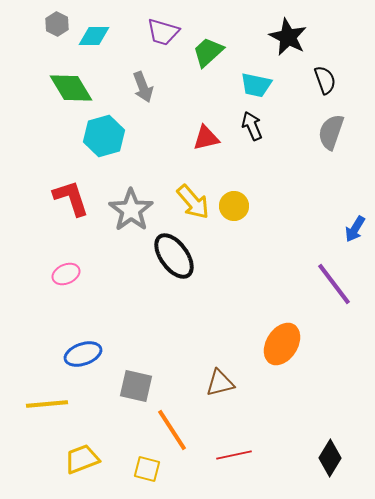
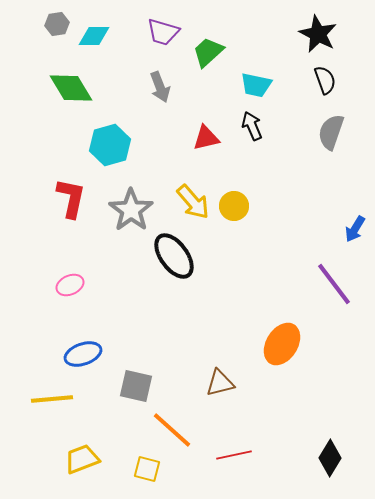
gray hexagon: rotated 25 degrees clockwise
black star: moved 30 px right, 3 px up
gray arrow: moved 17 px right
cyan hexagon: moved 6 px right, 9 px down
red L-shape: rotated 30 degrees clockwise
pink ellipse: moved 4 px right, 11 px down
yellow line: moved 5 px right, 5 px up
orange line: rotated 15 degrees counterclockwise
